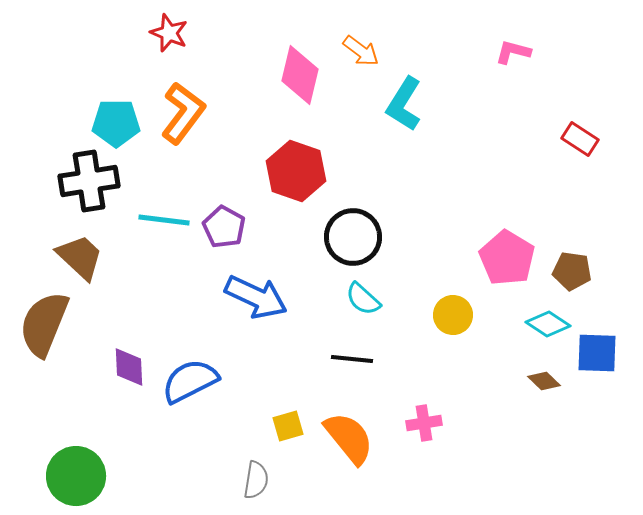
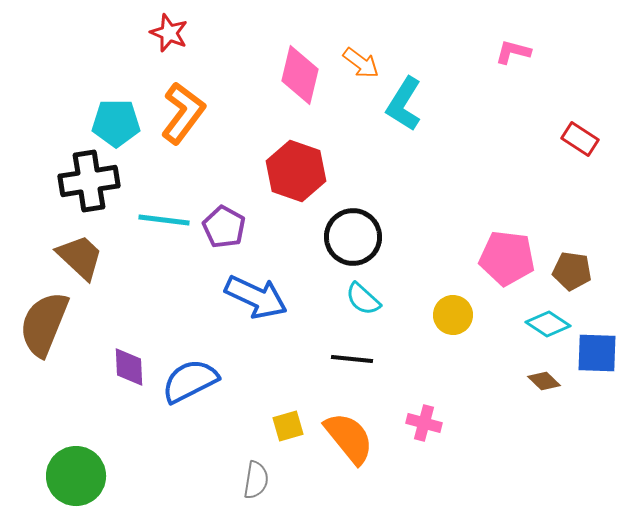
orange arrow: moved 12 px down
pink pentagon: rotated 24 degrees counterclockwise
pink cross: rotated 24 degrees clockwise
